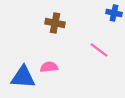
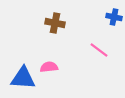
blue cross: moved 4 px down
blue triangle: moved 1 px down
